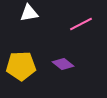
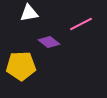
purple diamond: moved 14 px left, 22 px up
